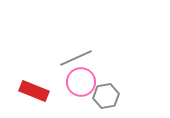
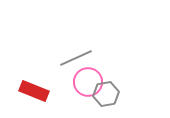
pink circle: moved 7 px right
gray hexagon: moved 2 px up
